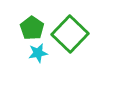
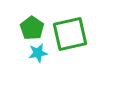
green square: rotated 33 degrees clockwise
